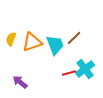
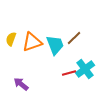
purple arrow: moved 1 px right, 2 px down
